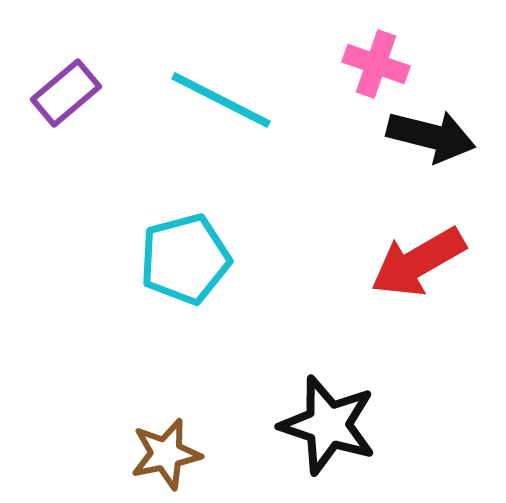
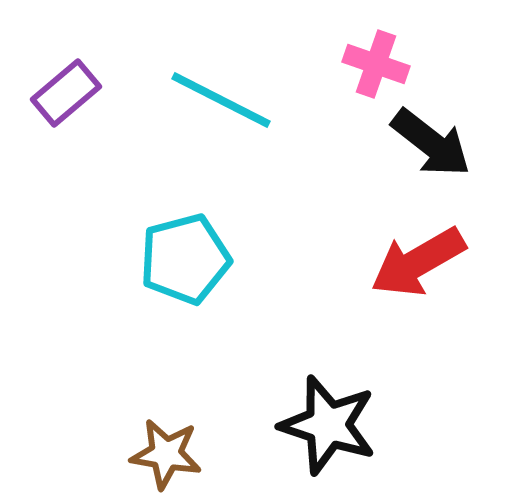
black arrow: moved 7 px down; rotated 24 degrees clockwise
brown star: rotated 22 degrees clockwise
